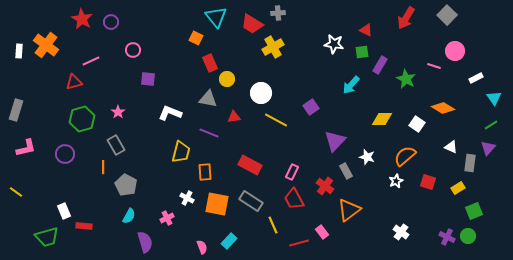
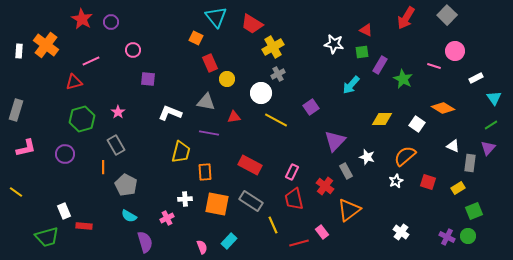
gray cross at (278, 13): moved 61 px down; rotated 24 degrees counterclockwise
green star at (406, 79): moved 3 px left
gray triangle at (208, 99): moved 2 px left, 3 px down
purple line at (209, 133): rotated 12 degrees counterclockwise
white triangle at (451, 147): moved 2 px right, 1 px up
white cross at (187, 198): moved 2 px left, 1 px down; rotated 32 degrees counterclockwise
red trapezoid at (294, 199): rotated 15 degrees clockwise
cyan semicircle at (129, 216): rotated 91 degrees clockwise
